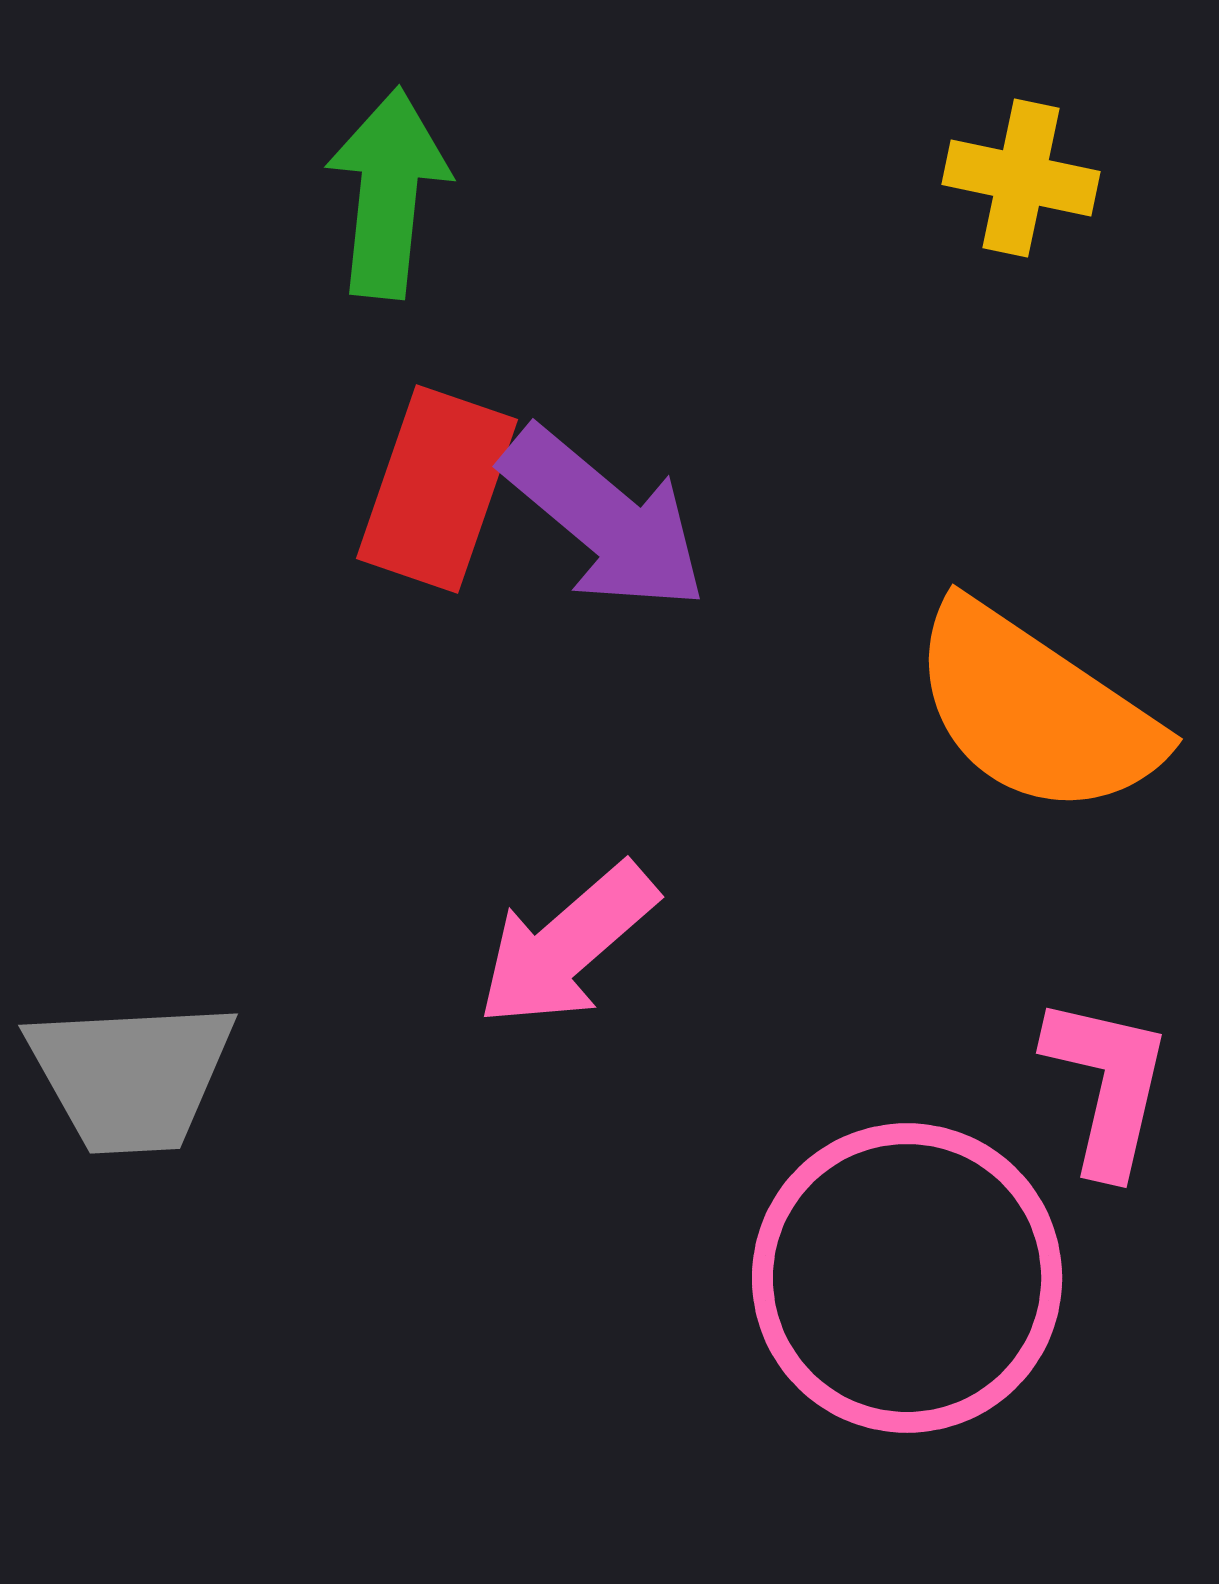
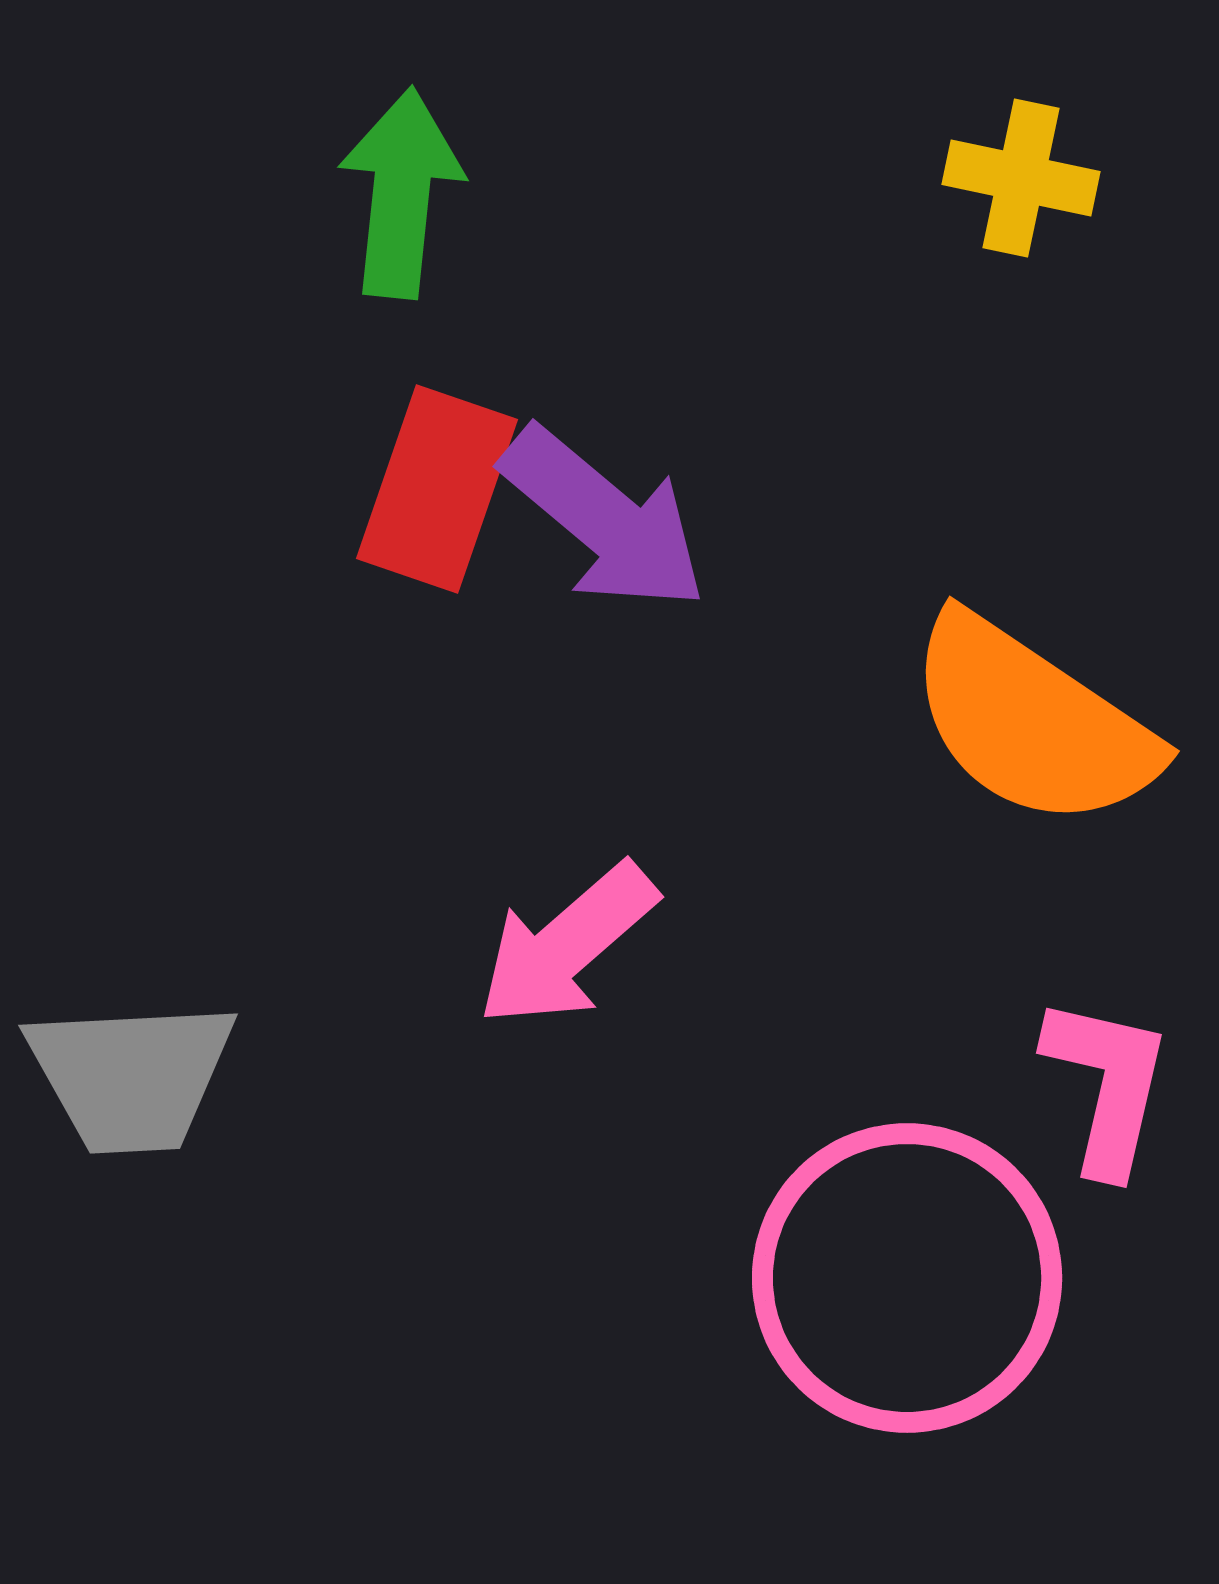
green arrow: moved 13 px right
orange semicircle: moved 3 px left, 12 px down
